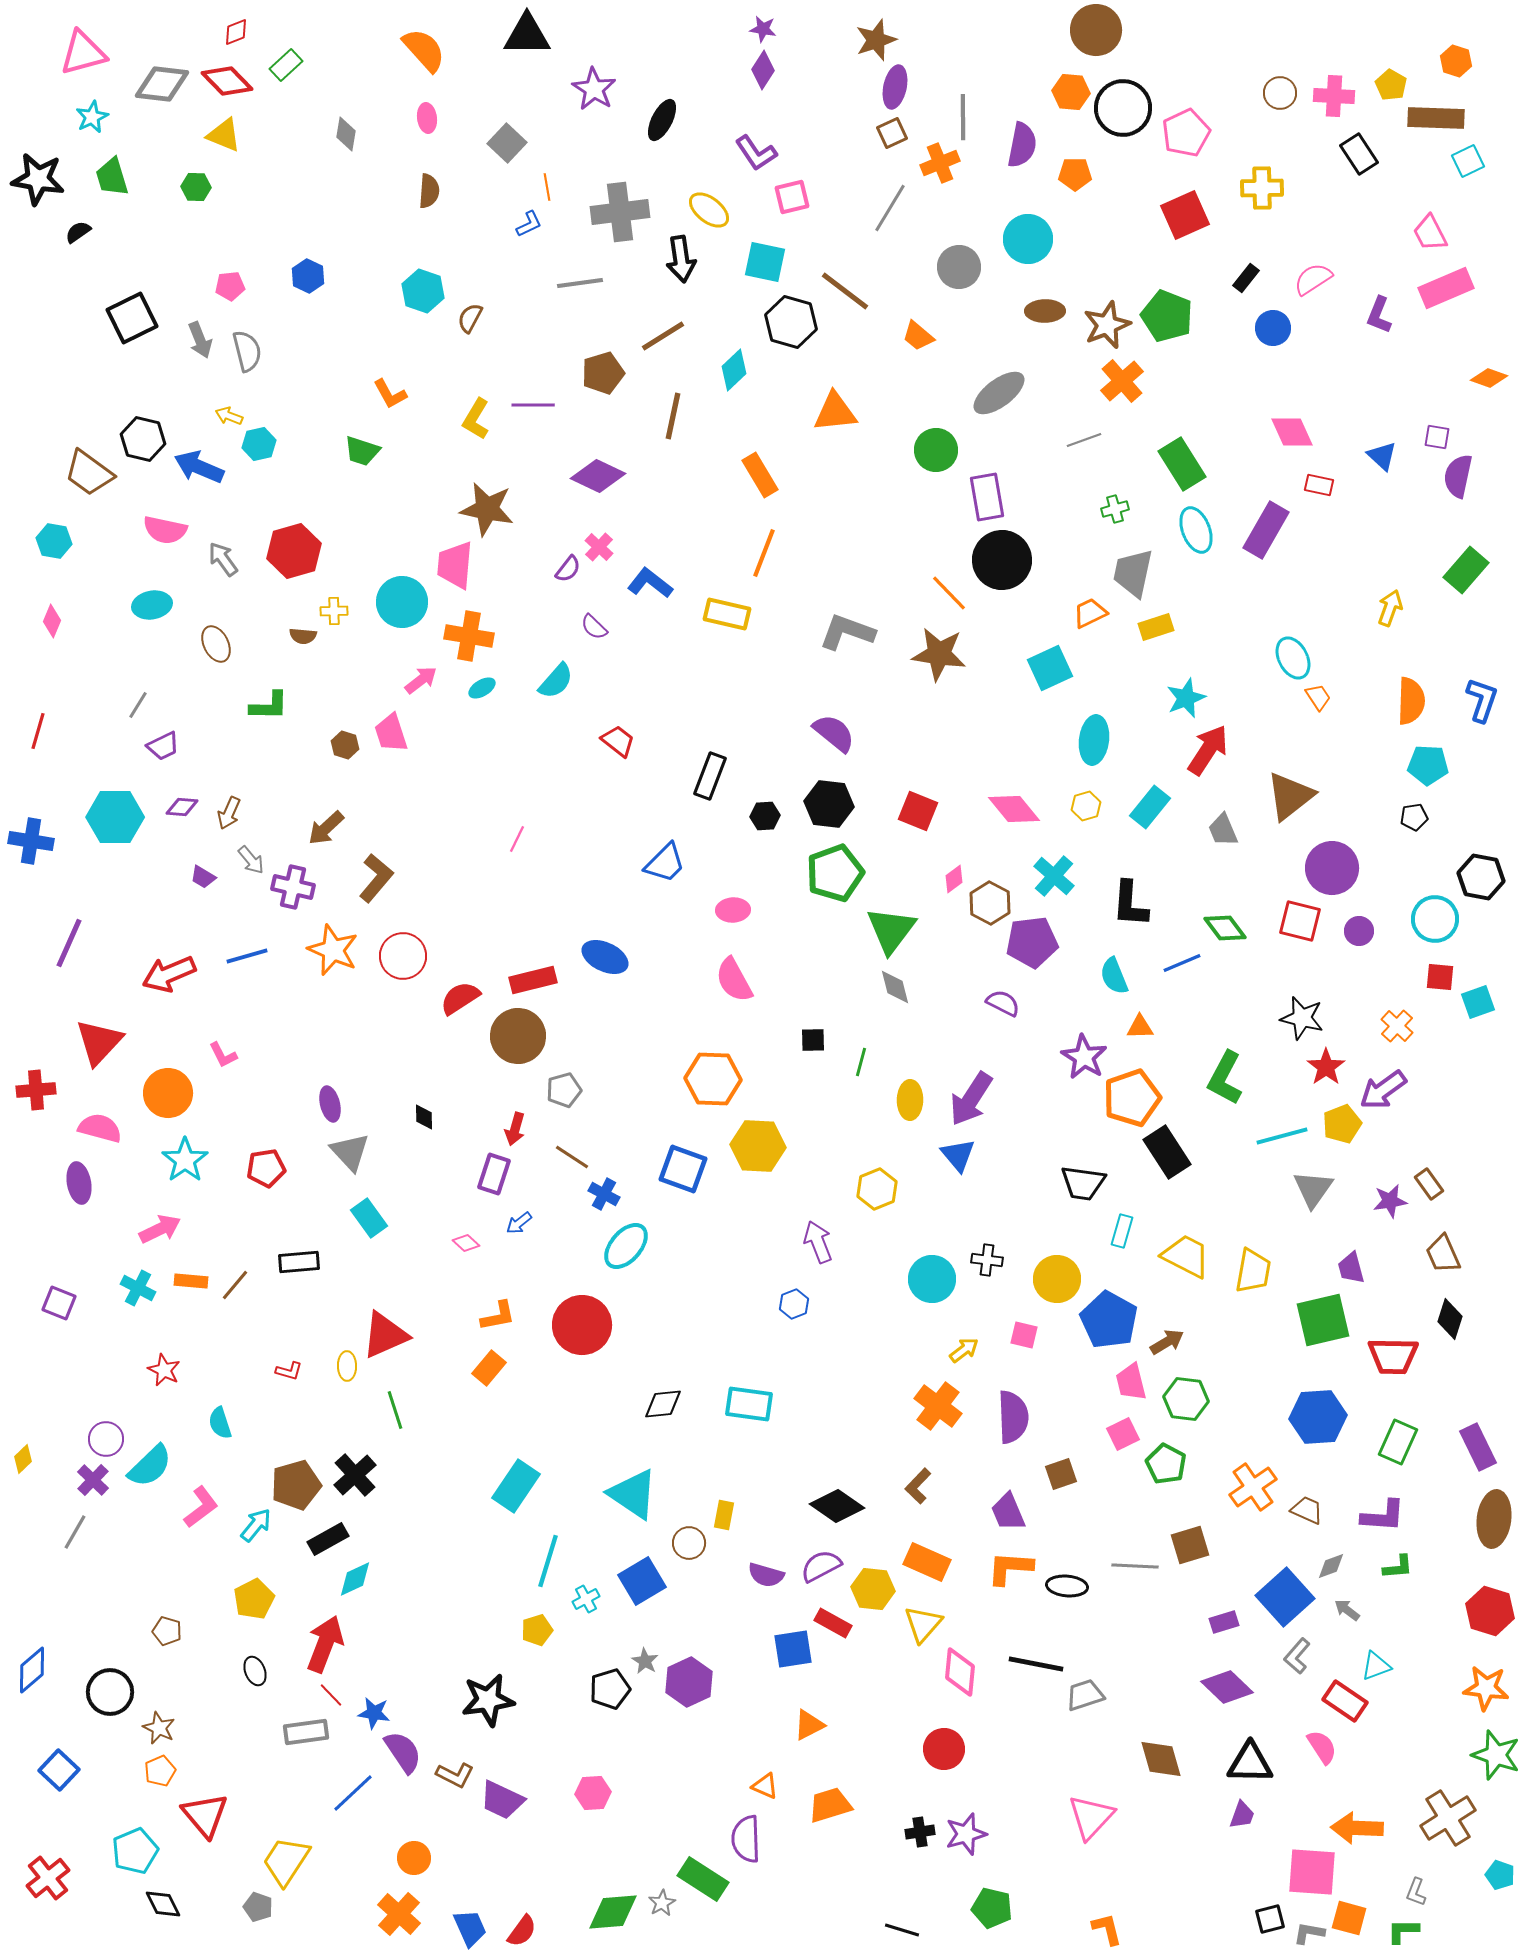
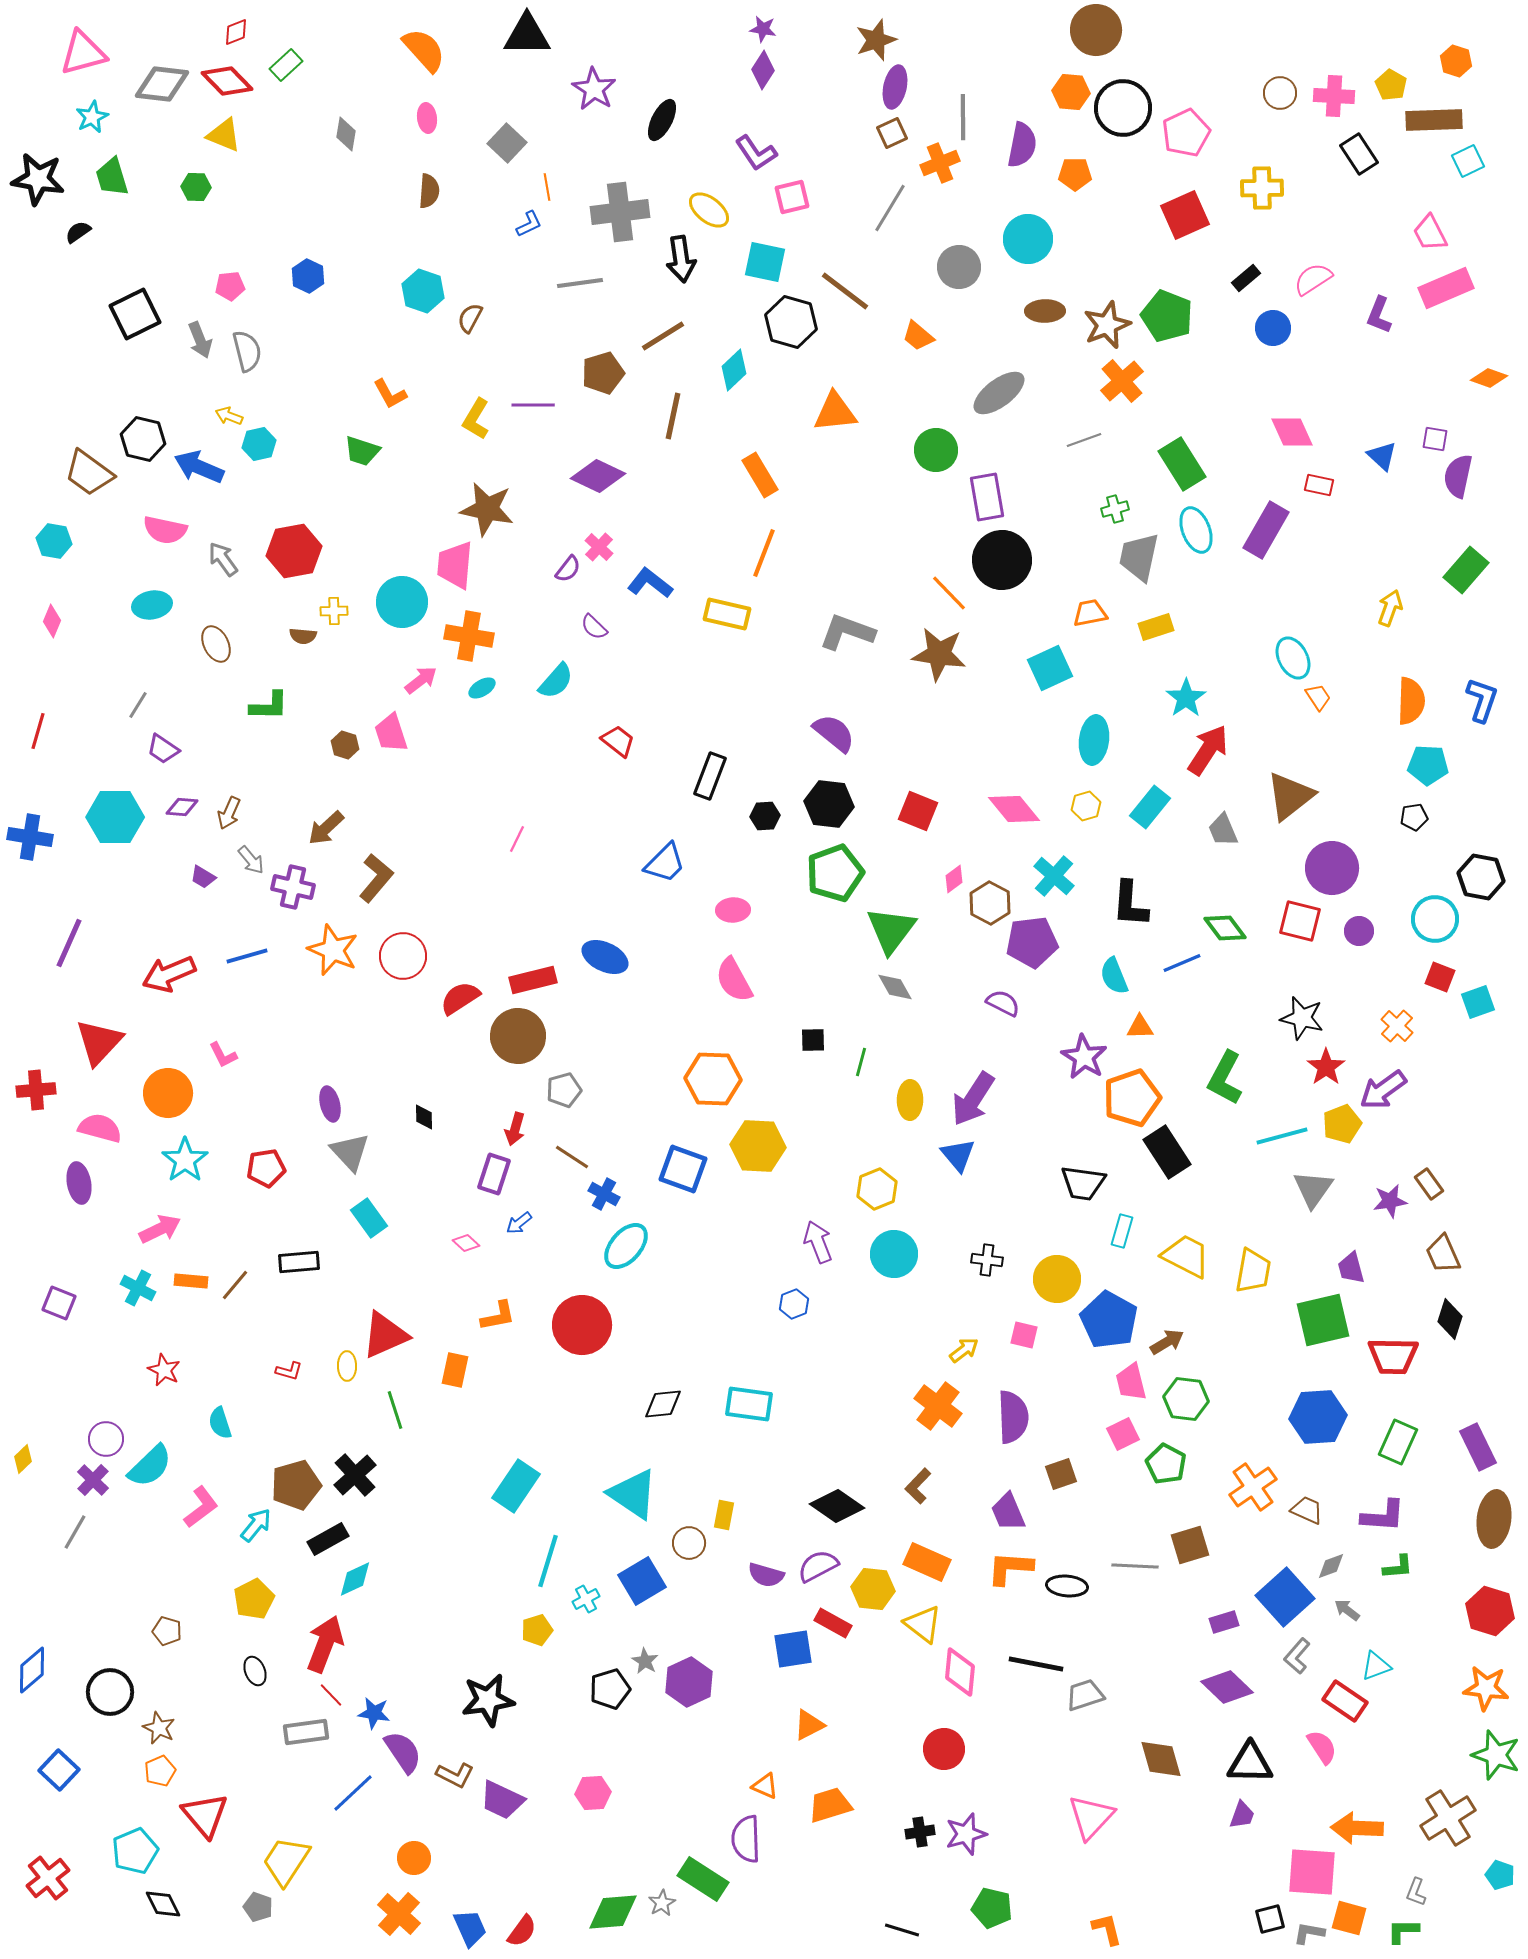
brown rectangle at (1436, 118): moved 2 px left, 2 px down; rotated 4 degrees counterclockwise
black rectangle at (1246, 278): rotated 12 degrees clockwise
black square at (132, 318): moved 3 px right, 4 px up
purple square at (1437, 437): moved 2 px left, 2 px down
red hexagon at (294, 551): rotated 6 degrees clockwise
gray trapezoid at (1133, 573): moved 6 px right, 16 px up
orange trapezoid at (1090, 613): rotated 15 degrees clockwise
cyan star at (1186, 698): rotated 12 degrees counterclockwise
purple trapezoid at (163, 746): moved 3 px down; rotated 60 degrees clockwise
blue cross at (31, 841): moved 1 px left, 4 px up
red square at (1440, 977): rotated 16 degrees clockwise
gray diamond at (895, 987): rotated 15 degrees counterclockwise
purple arrow at (971, 1099): moved 2 px right
cyan circle at (932, 1279): moved 38 px left, 25 px up
orange rectangle at (489, 1368): moved 34 px left, 2 px down; rotated 28 degrees counterclockwise
purple semicircle at (821, 1566): moved 3 px left
yellow triangle at (923, 1624): rotated 33 degrees counterclockwise
